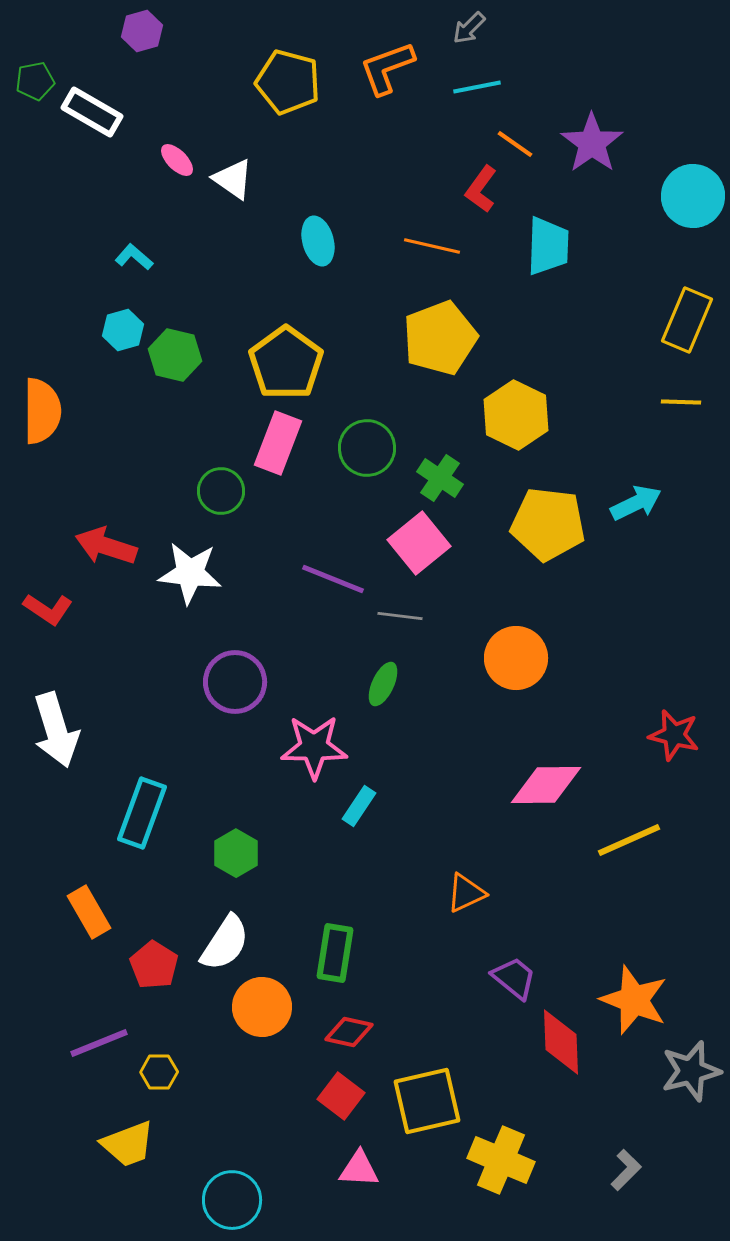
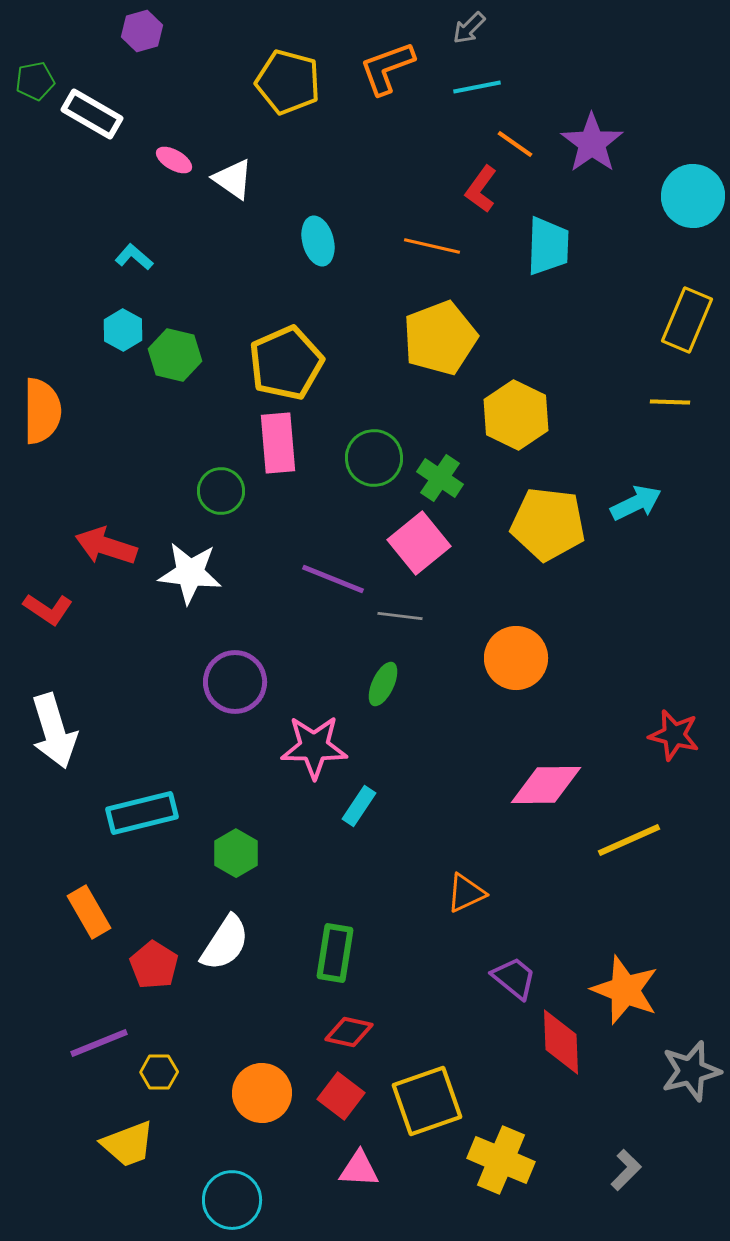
white rectangle at (92, 112): moved 2 px down
pink ellipse at (177, 160): moved 3 px left; rotated 15 degrees counterclockwise
cyan hexagon at (123, 330): rotated 15 degrees counterclockwise
yellow pentagon at (286, 363): rotated 12 degrees clockwise
yellow line at (681, 402): moved 11 px left
pink rectangle at (278, 443): rotated 26 degrees counterclockwise
green circle at (367, 448): moved 7 px right, 10 px down
white arrow at (56, 730): moved 2 px left, 1 px down
cyan rectangle at (142, 813): rotated 56 degrees clockwise
orange star at (634, 1000): moved 9 px left, 10 px up
orange circle at (262, 1007): moved 86 px down
yellow square at (427, 1101): rotated 6 degrees counterclockwise
